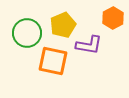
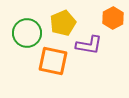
yellow pentagon: moved 2 px up
